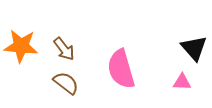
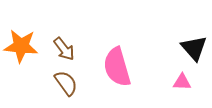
pink semicircle: moved 4 px left, 2 px up
brown semicircle: rotated 16 degrees clockwise
